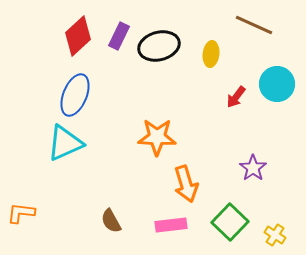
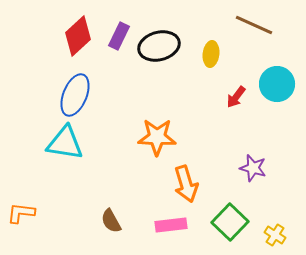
cyan triangle: rotated 33 degrees clockwise
purple star: rotated 20 degrees counterclockwise
